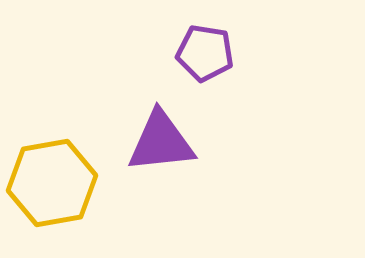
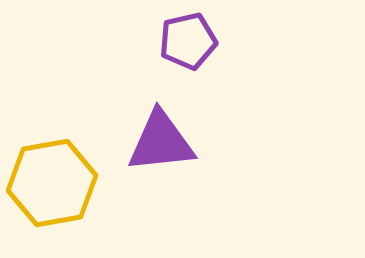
purple pentagon: moved 17 px left, 12 px up; rotated 22 degrees counterclockwise
